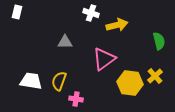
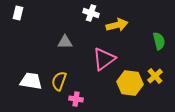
white rectangle: moved 1 px right, 1 px down
